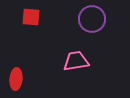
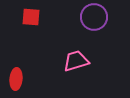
purple circle: moved 2 px right, 2 px up
pink trapezoid: rotated 8 degrees counterclockwise
